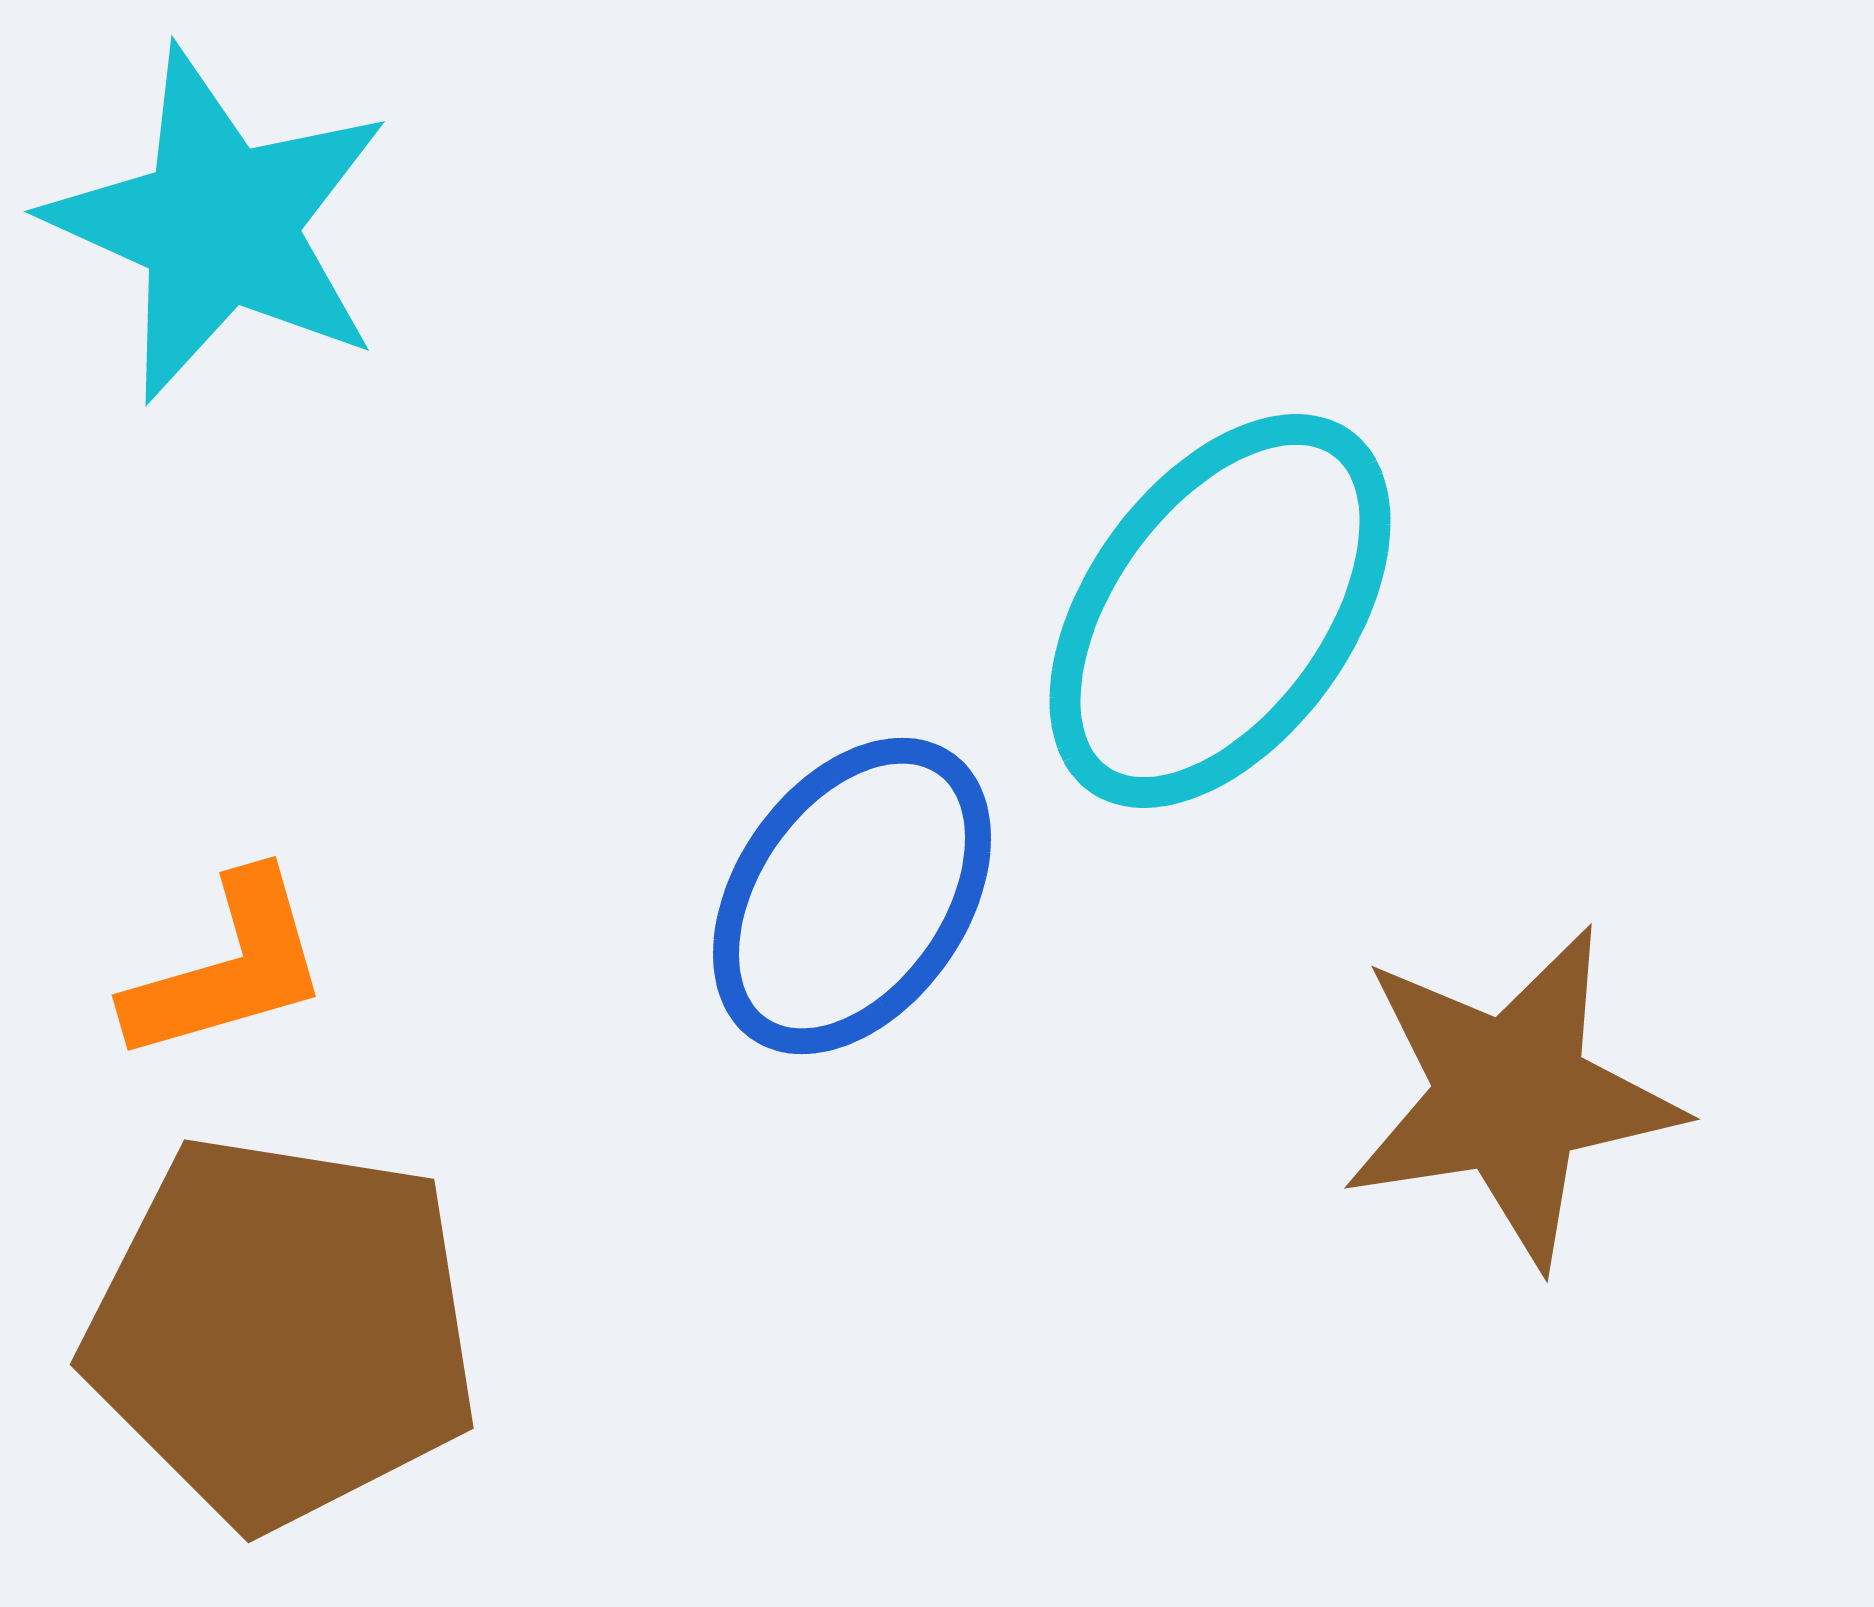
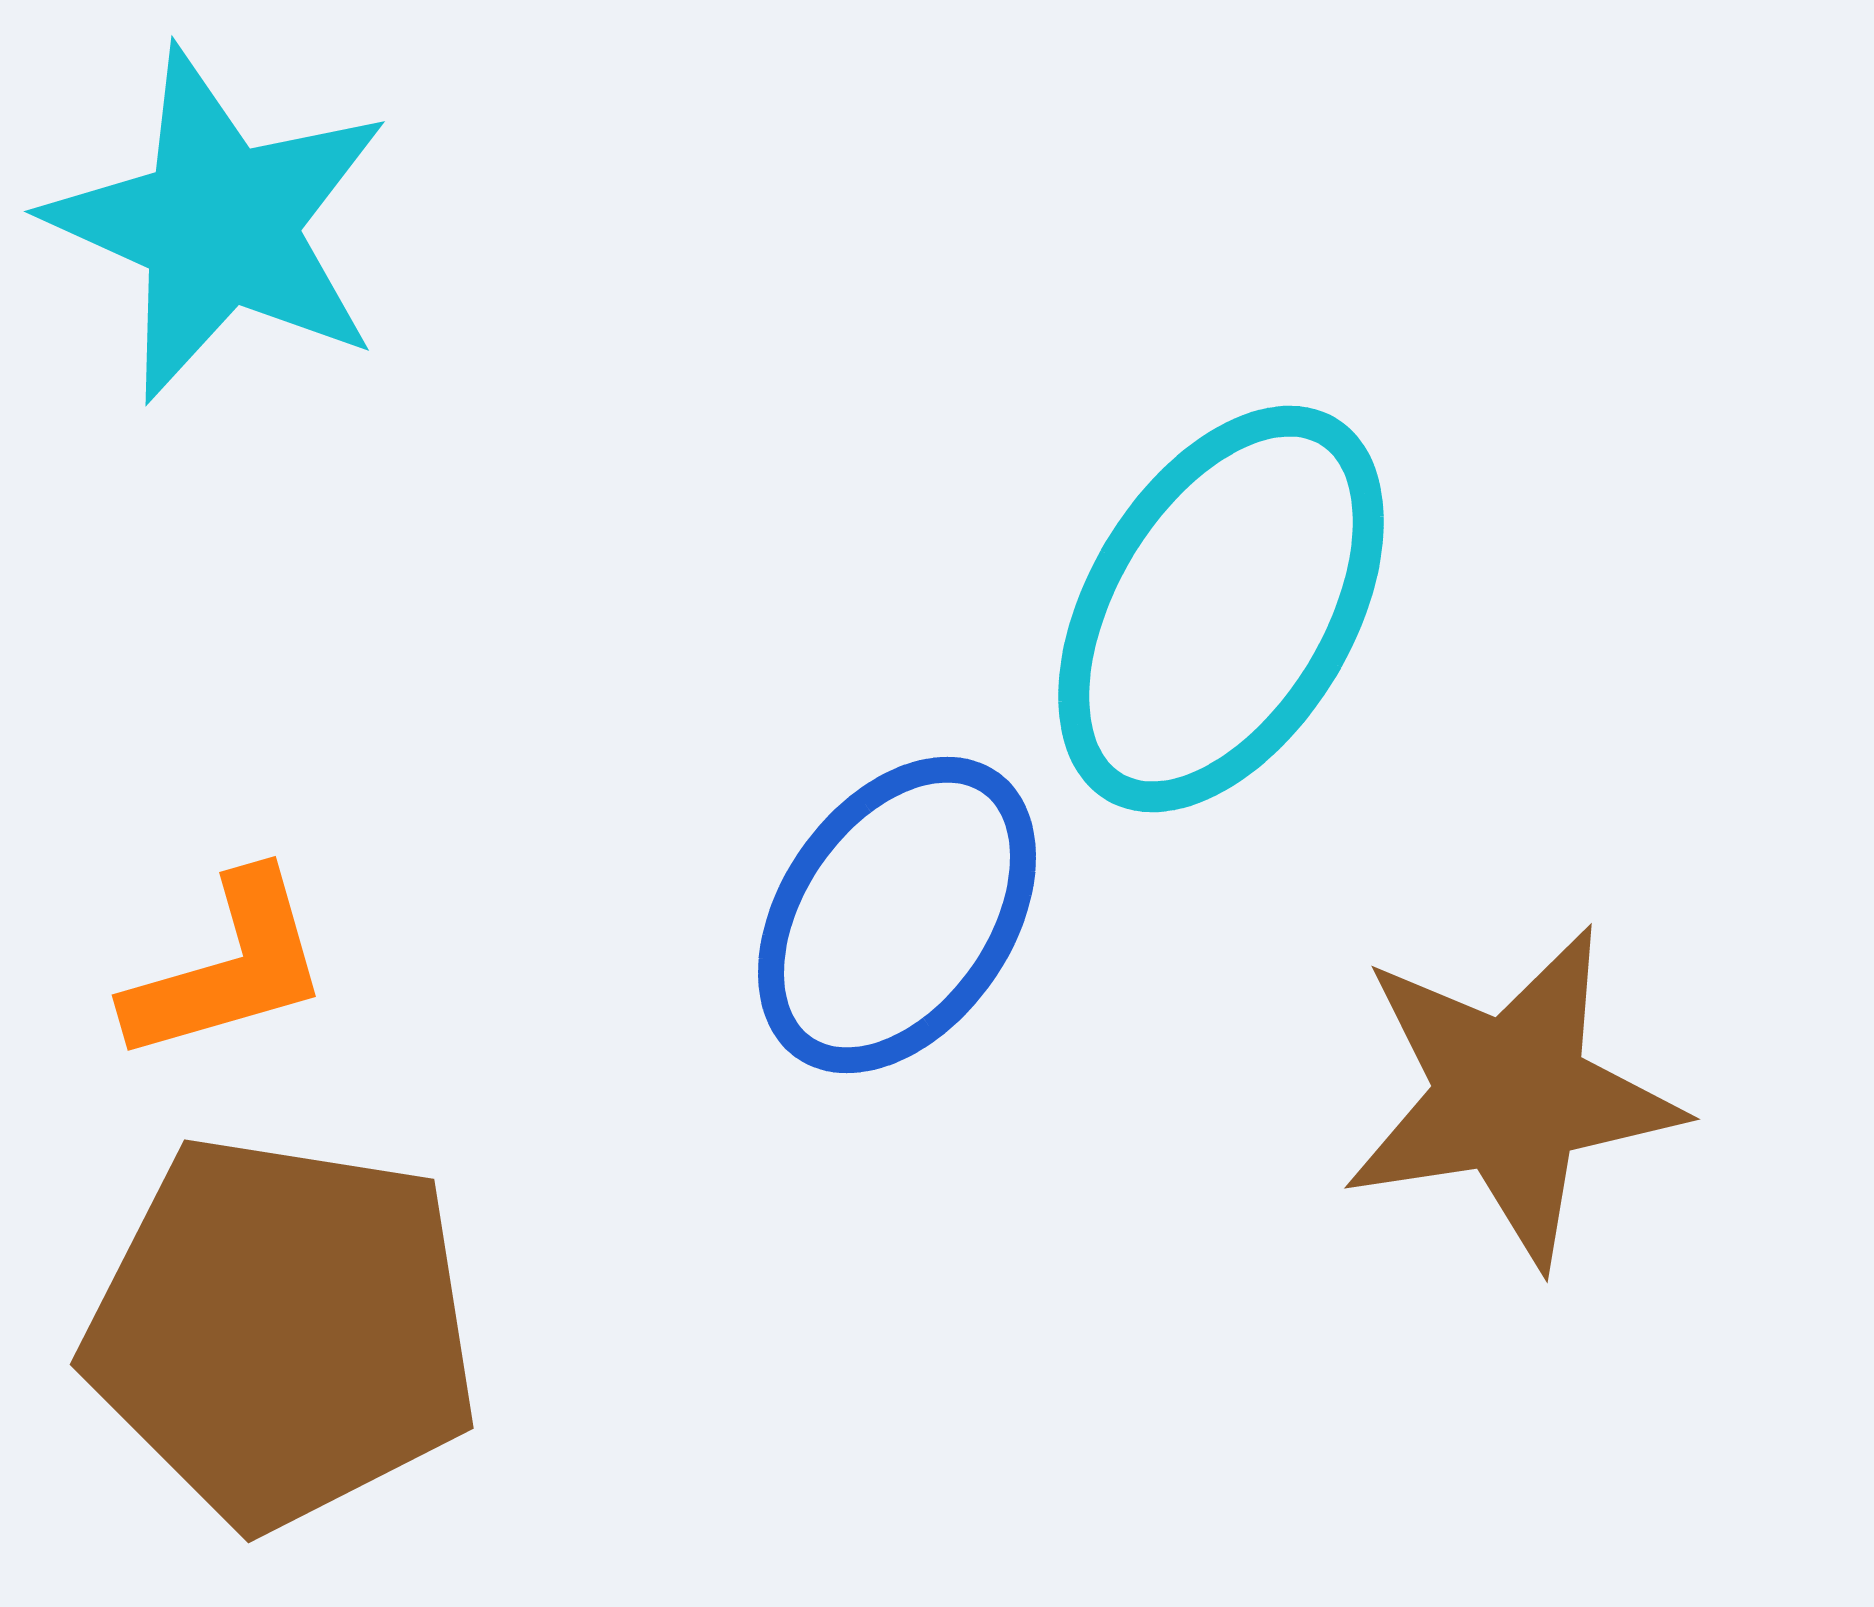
cyan ellipse: moved 1 px right, 2 px up; rotated 5 degrees counterclockwise
blue ellipse: moved 45 px right, 19 px down
